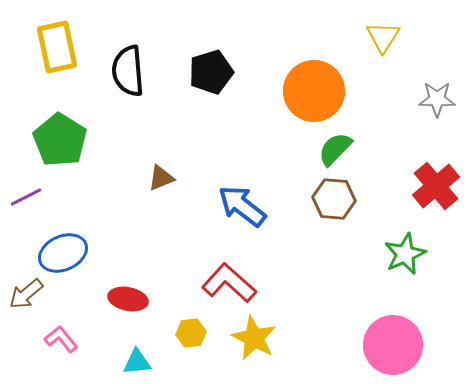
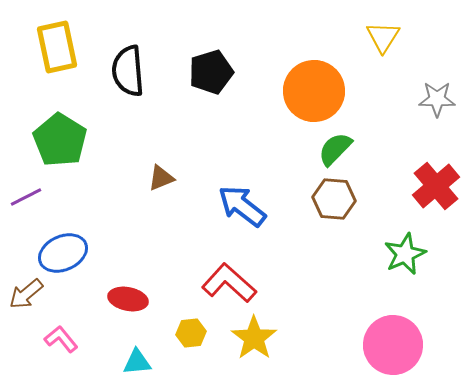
yellow star: rotated 9 degrees clockwise
